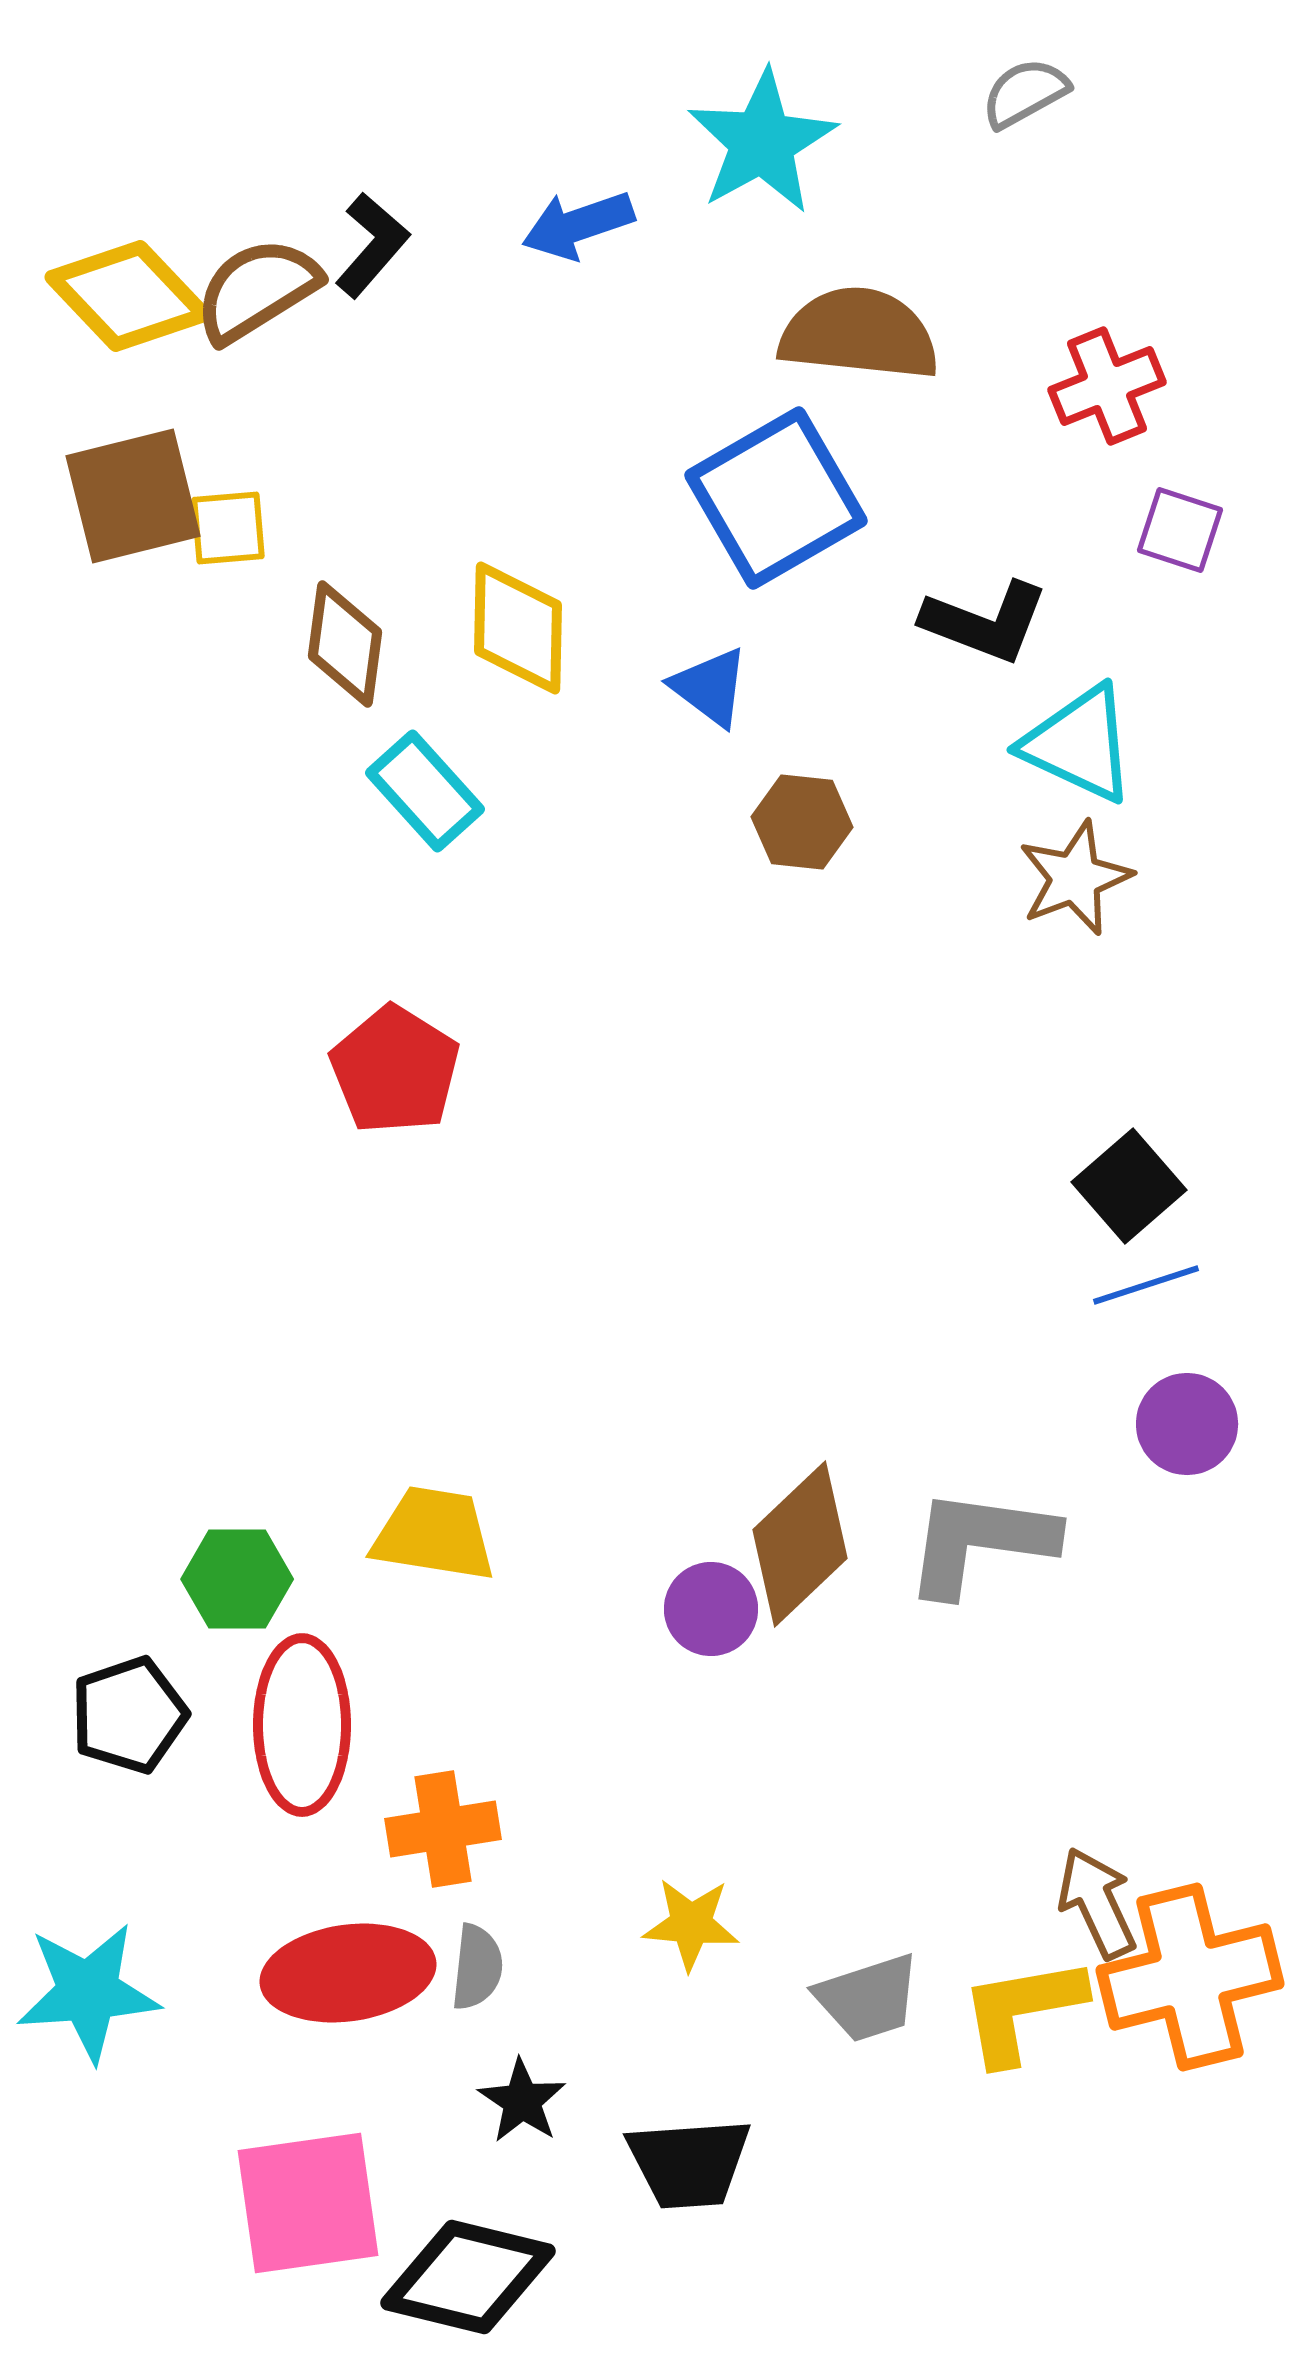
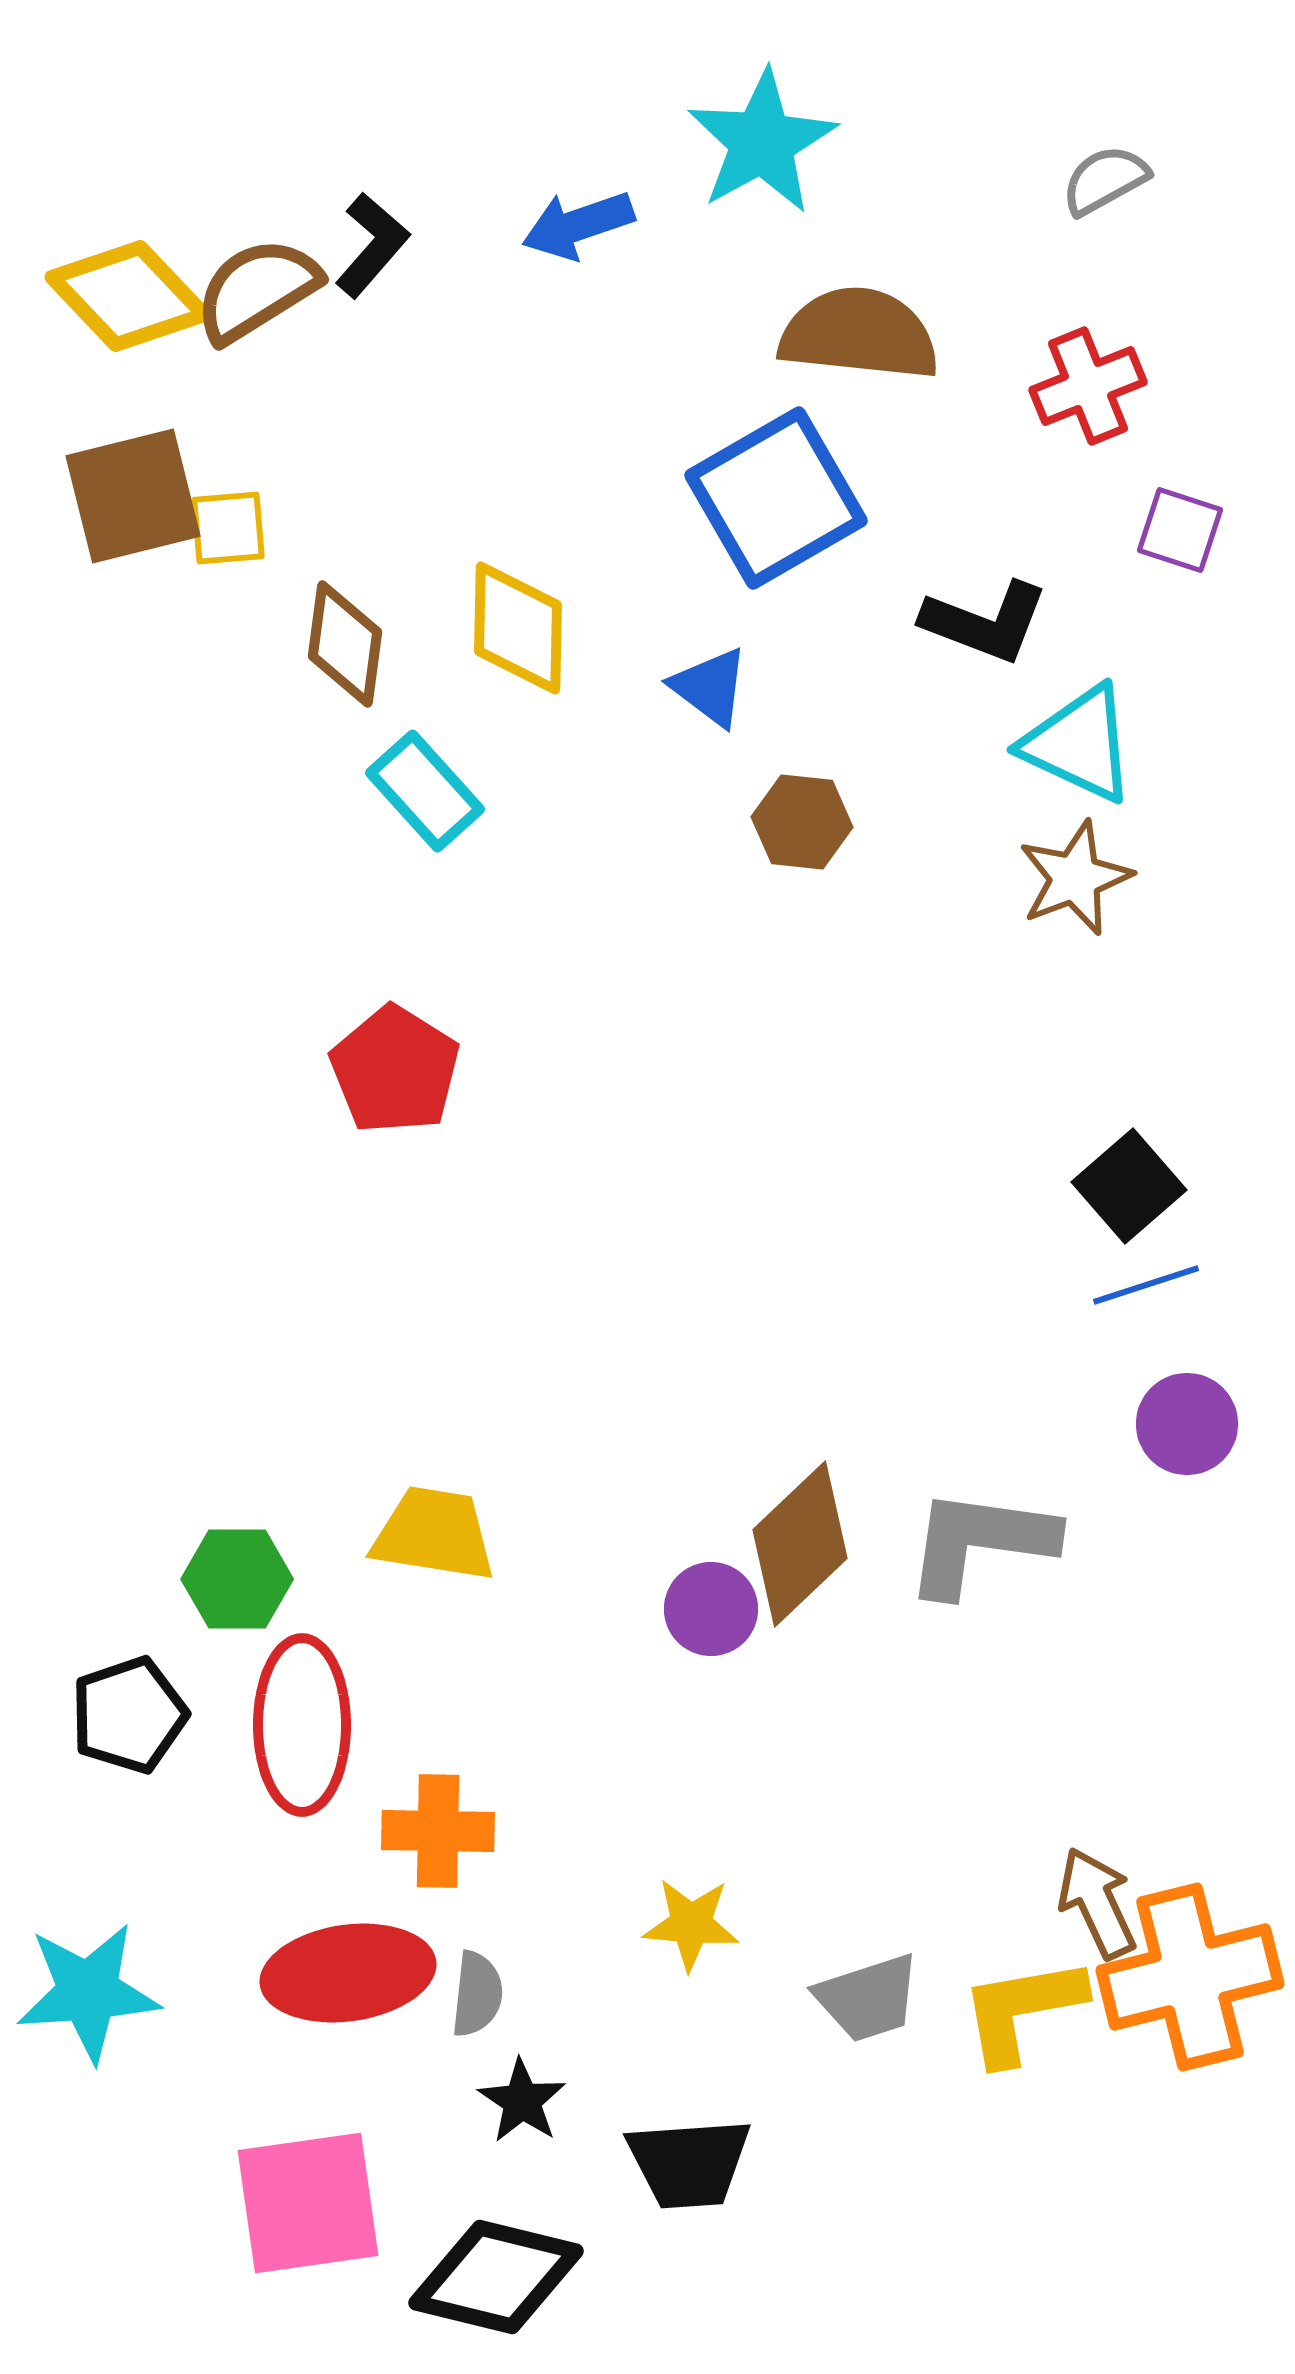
gray semicircle at (1025, 93): moved 80 px right, 87 px down
red cross at (1107, 386): moved 19 px left
orange cross at (443, 1829): moved 5 px left, 2 px down; rotated 10 degrees clockwise
gray semicircle at (477, 1967): moved 27 px down
black diamond at (468, 2277): moved 28 px right
